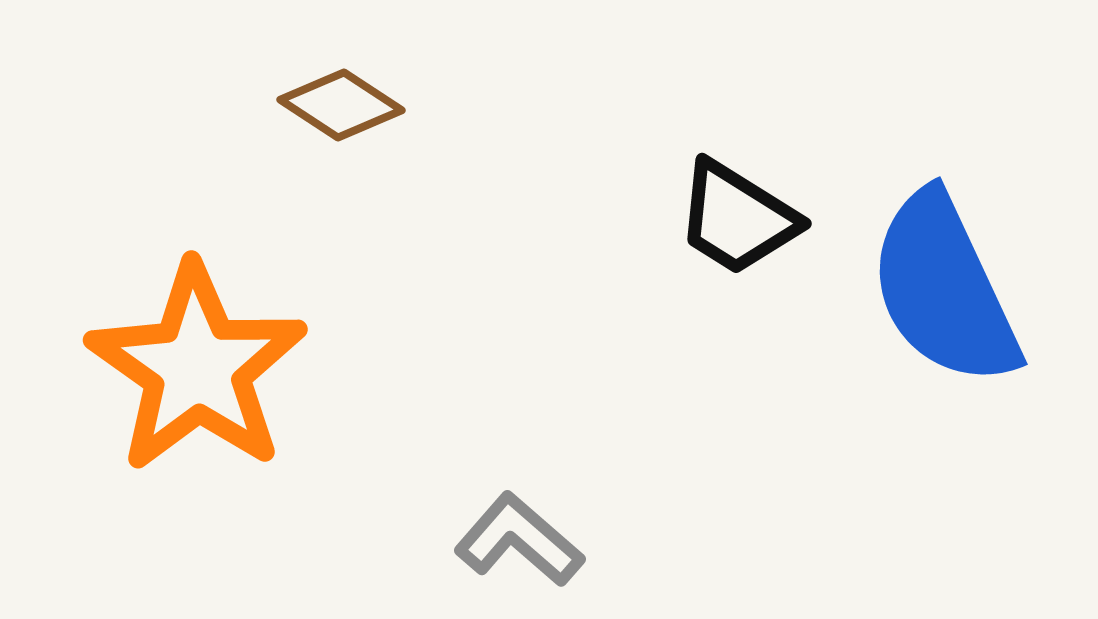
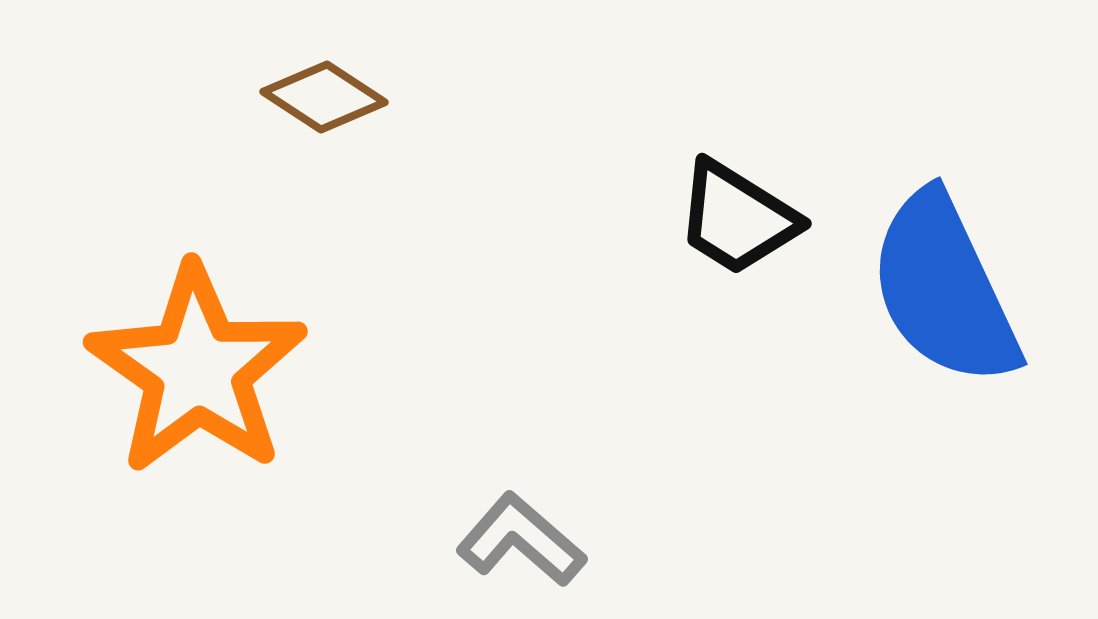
brown diamond: moved 17 px left, 8 px up
orange star: moved 2 px down
gray L-shape: moved 2 px right
